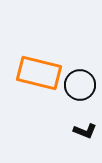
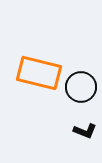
black circle: moved 1 px right, 2 px down
